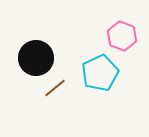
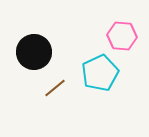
pink hexagon: rotated 16 degrees counterclockwise
black circle: moved 2 px left, 6 px up
